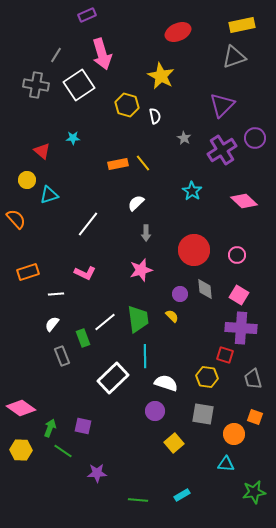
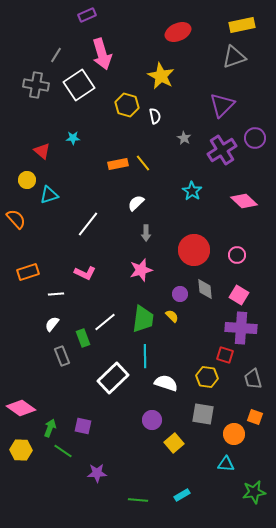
green trapezoid at (138, 319): moved 5 px right; rotated 16 degrees clockwise
purple circle at (155, 411): moved 3 px left, 9 px down
